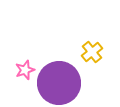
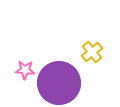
pink star: rotated 24 degrees clockwise
